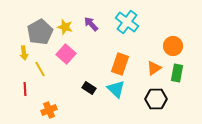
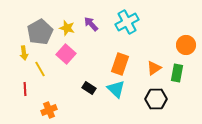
cyan cross: rotated 25 degrees clockwise
yellow star: moved 2 px right, 1 px down
orange circle: moved 13 px right, 1 px up
